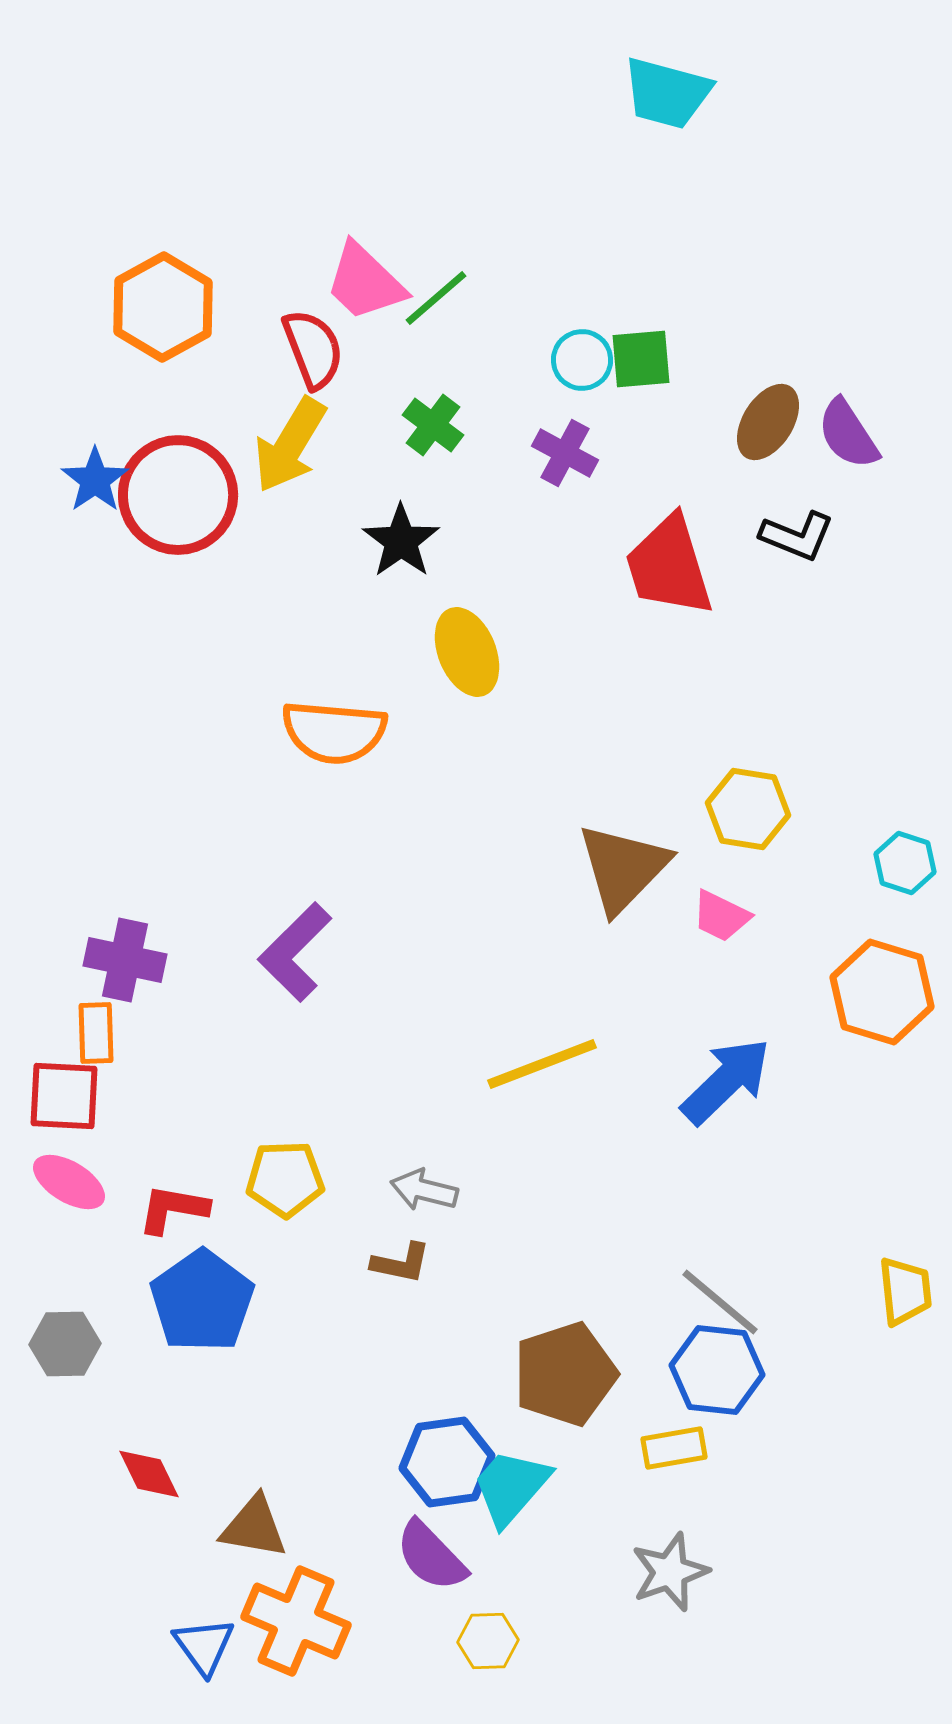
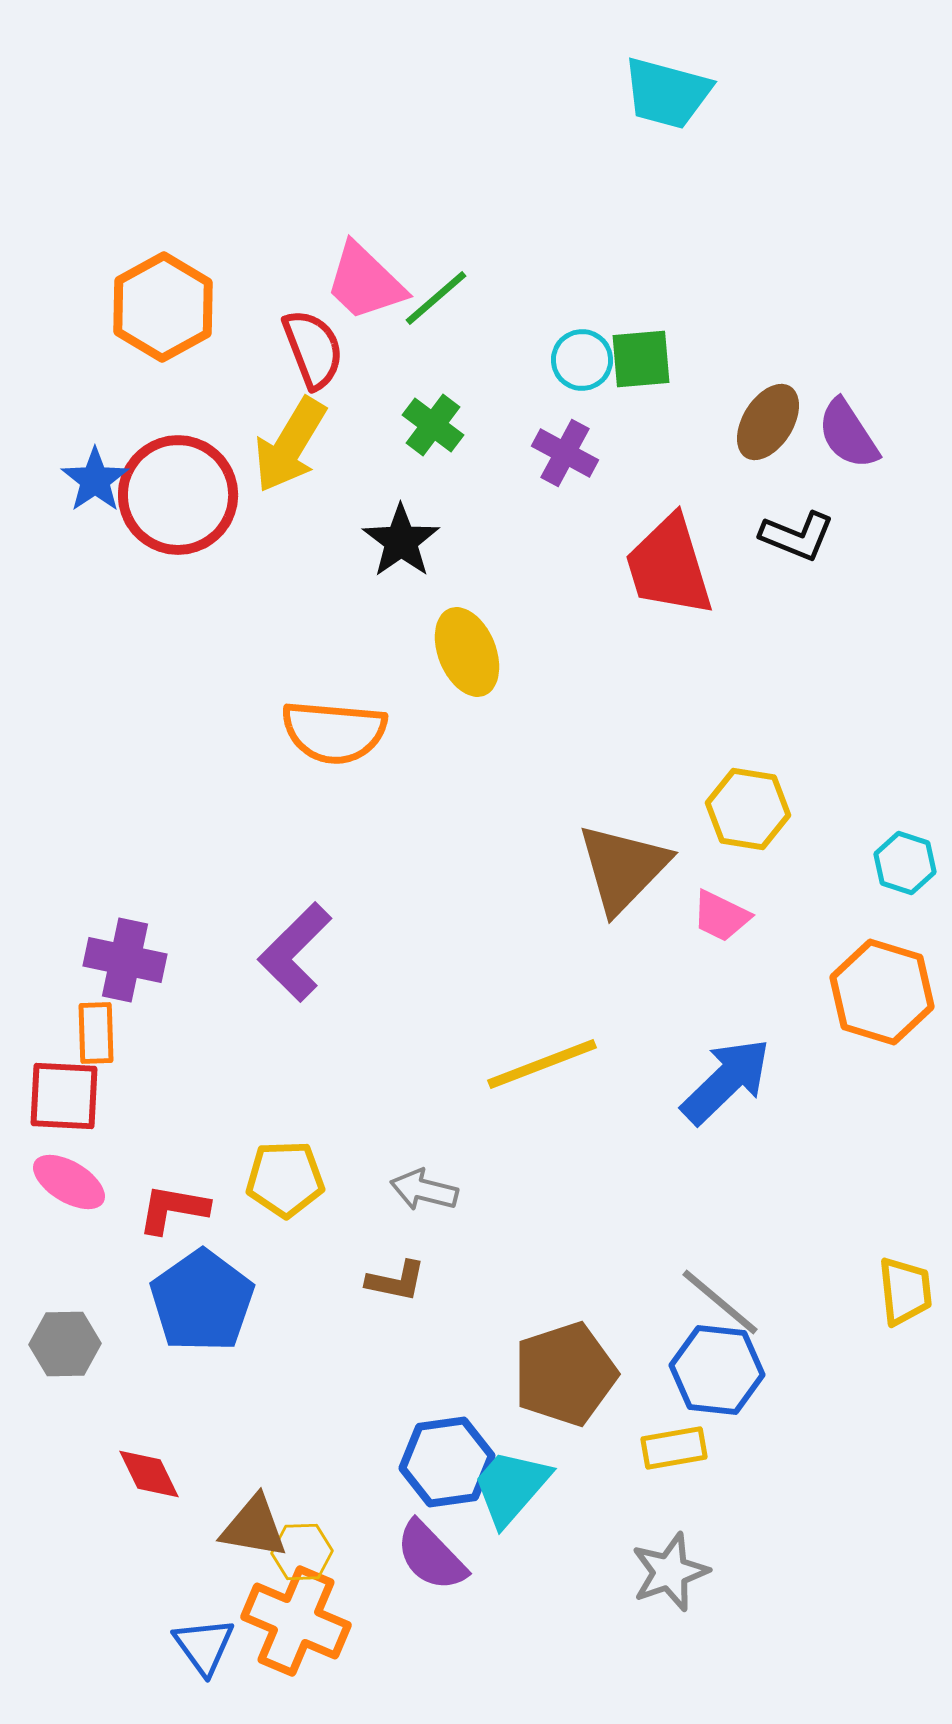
brown L-shape at (401, 1263): moved 5 px left, 18 px down
yellow hexagon at (488, 1641): moved 186 px left, 89 px up
